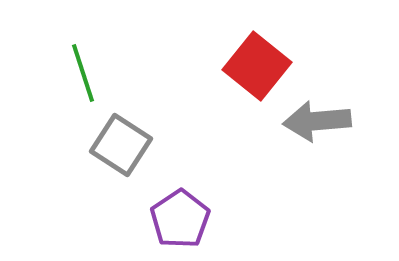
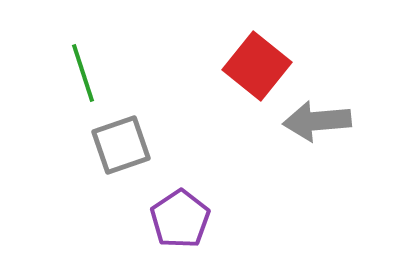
gray square: rotated 38 degrees clockwise
